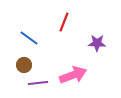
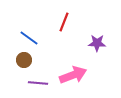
brown circle: moved 5 px up
purple line: rotated 12 degrees clockwise
